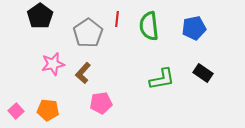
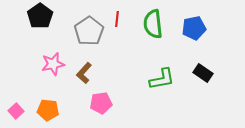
green semicircle: moved 4 px right, 2 px up
gray pentagon: moved 1 px right, 2 px up
brown L-shape: moved 1 px right
